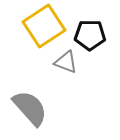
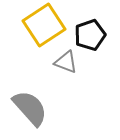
yellow square: moved 1 px up
black pentagon: rotated 20 degrees counterclockwise
